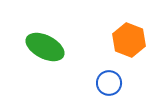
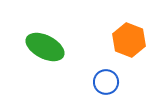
blue circle: moved 3 px left, 1 px up
